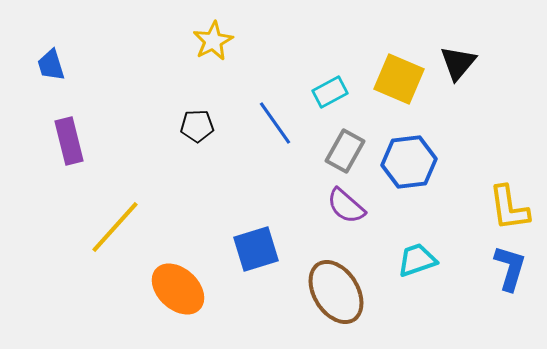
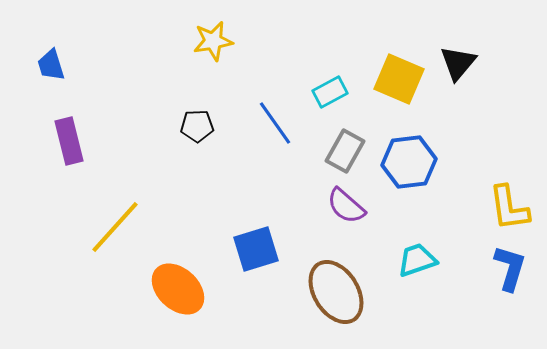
yellow star: rotated 18 degrees clockwise
